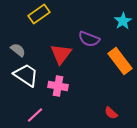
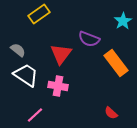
orange rectangle: moved 4 px left, 2 px down
